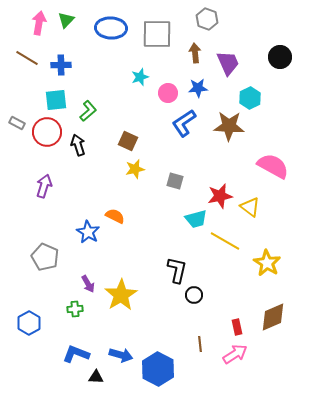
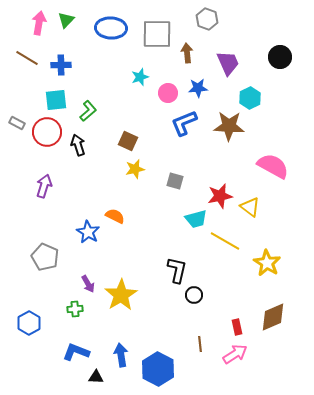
brown arrow at (195, 53): moved 8 px left
blue L-shape at (184, 123): rotated 12 degrees clockwise
blue L-shape at (76, 354): moved 2 px up
blue arrow at (121, 355): rotated 115 degrees counterclockwise
